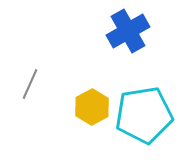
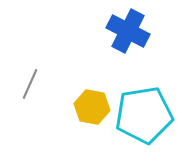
blue cross: rotated 33 degrees counterclockwise
yellow hexagon: rotated 20 degrees counterclockwise
